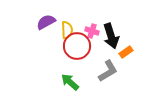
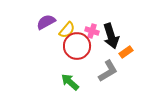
yellow semicircle: rotated 42 degrees clockwise
